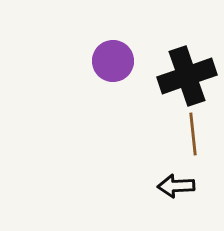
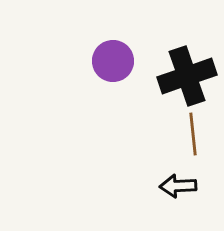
black arrow: moved 2 px right
